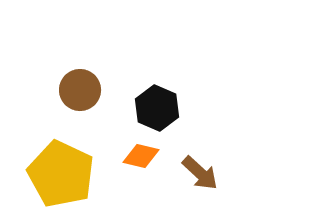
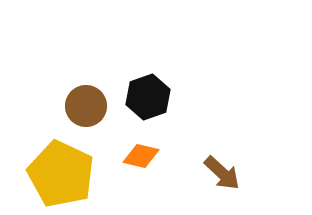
brown circle: moved 6 px right, 16 px down
black hexagon: moved 9 px left, 11 px up; rotated 18 degrees clockwise
brown arrow: moved 22 px right
